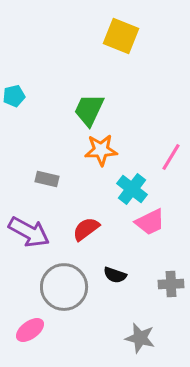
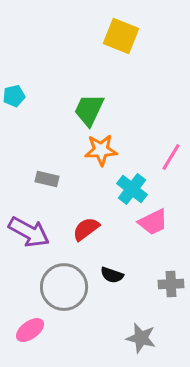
pink trapezoid: moved 3 px right
black semicircle: moved 3 px left
gray star: moved 1 px right
